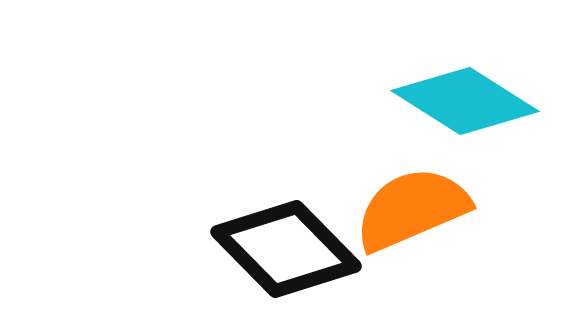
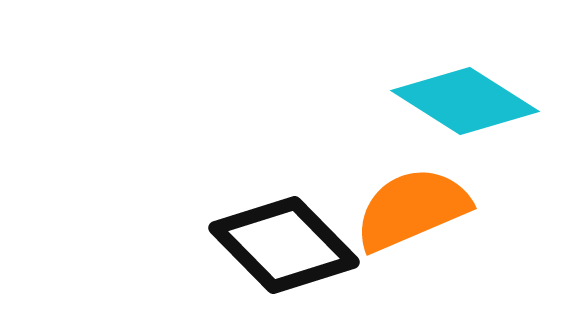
black diamond: moved 2 px left, 4 px up
